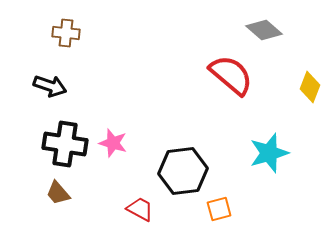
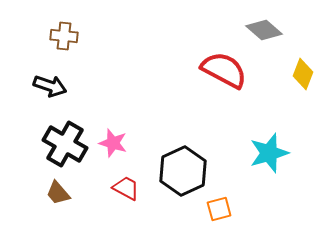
brown cross: moved 2 px left, 3 px down
red semicircle: moved 7 px left, 5 px up; rotated 12 degrees counterclockwise
yellow diamond: moved 7 px left, 13 px up
black cross: rotated 21 degrees clockwise
black hexagon: rotated 18 degrees counterclockwise
red trapezoid: moved 14 px left, 21 px up
